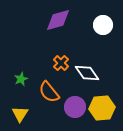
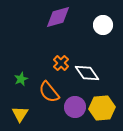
purple diamond: moved 3 px up
